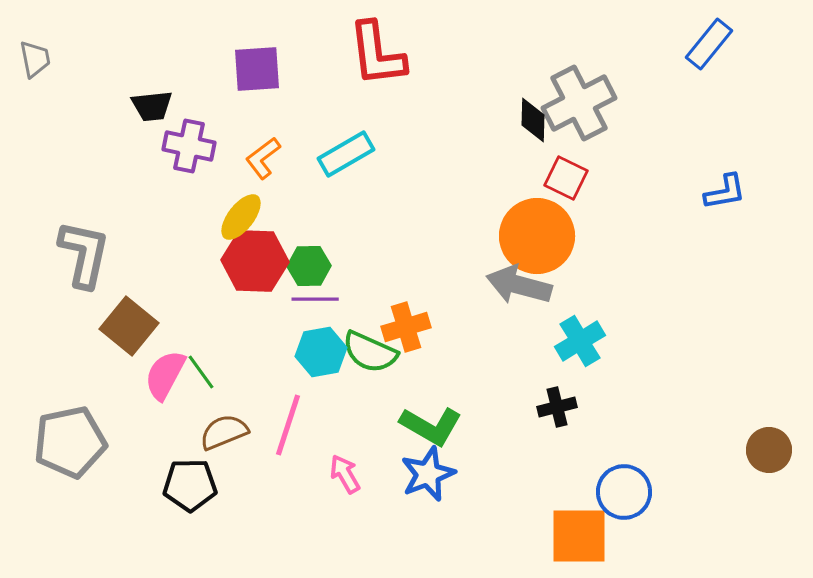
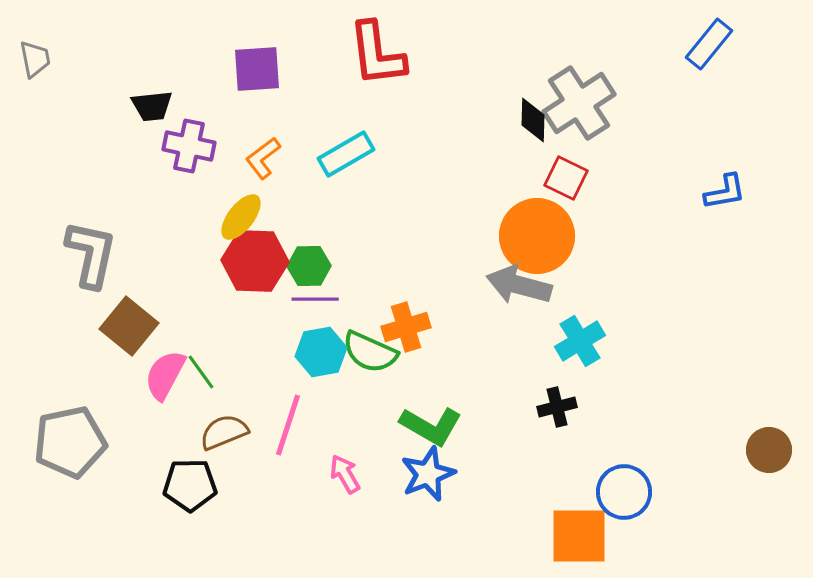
gray cross: rotated 6 degrees counterclockwise
gray L-shape: moved 7 px right
